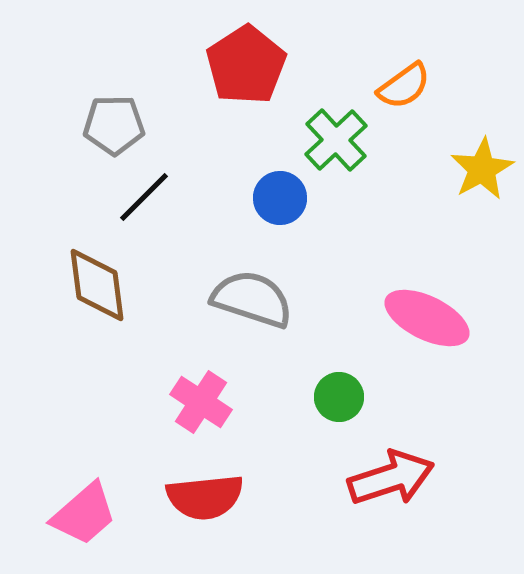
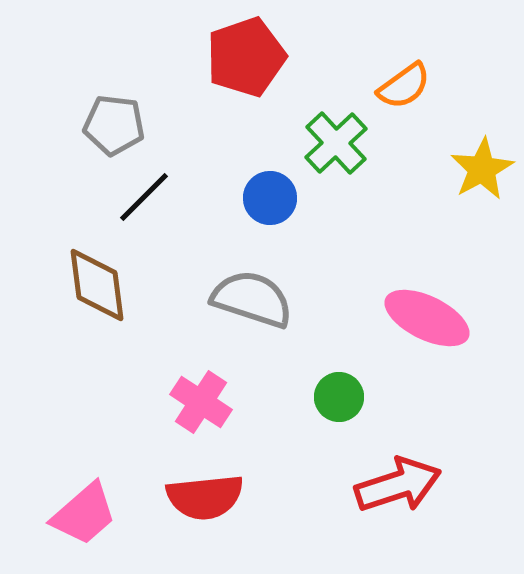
red pentagon: moved 8 px up; rotated 14 degrees clockwise
gray pentagon: rotated 8 degrees clockwise
green cross: moved 3 px down
blue circle: moved 10 px left
red arrow: moved 7 px right, 7 px down
